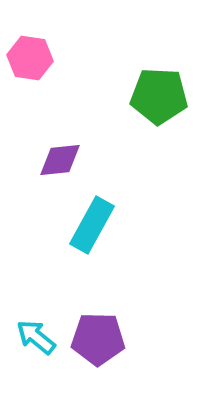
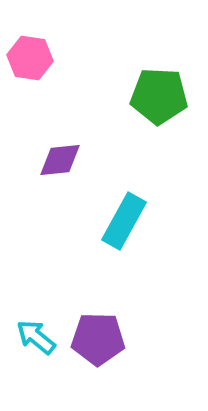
cyan rectangle: moved 32 px right, 4 px up
